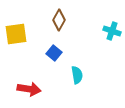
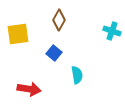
yellow square: moved 2 px right
